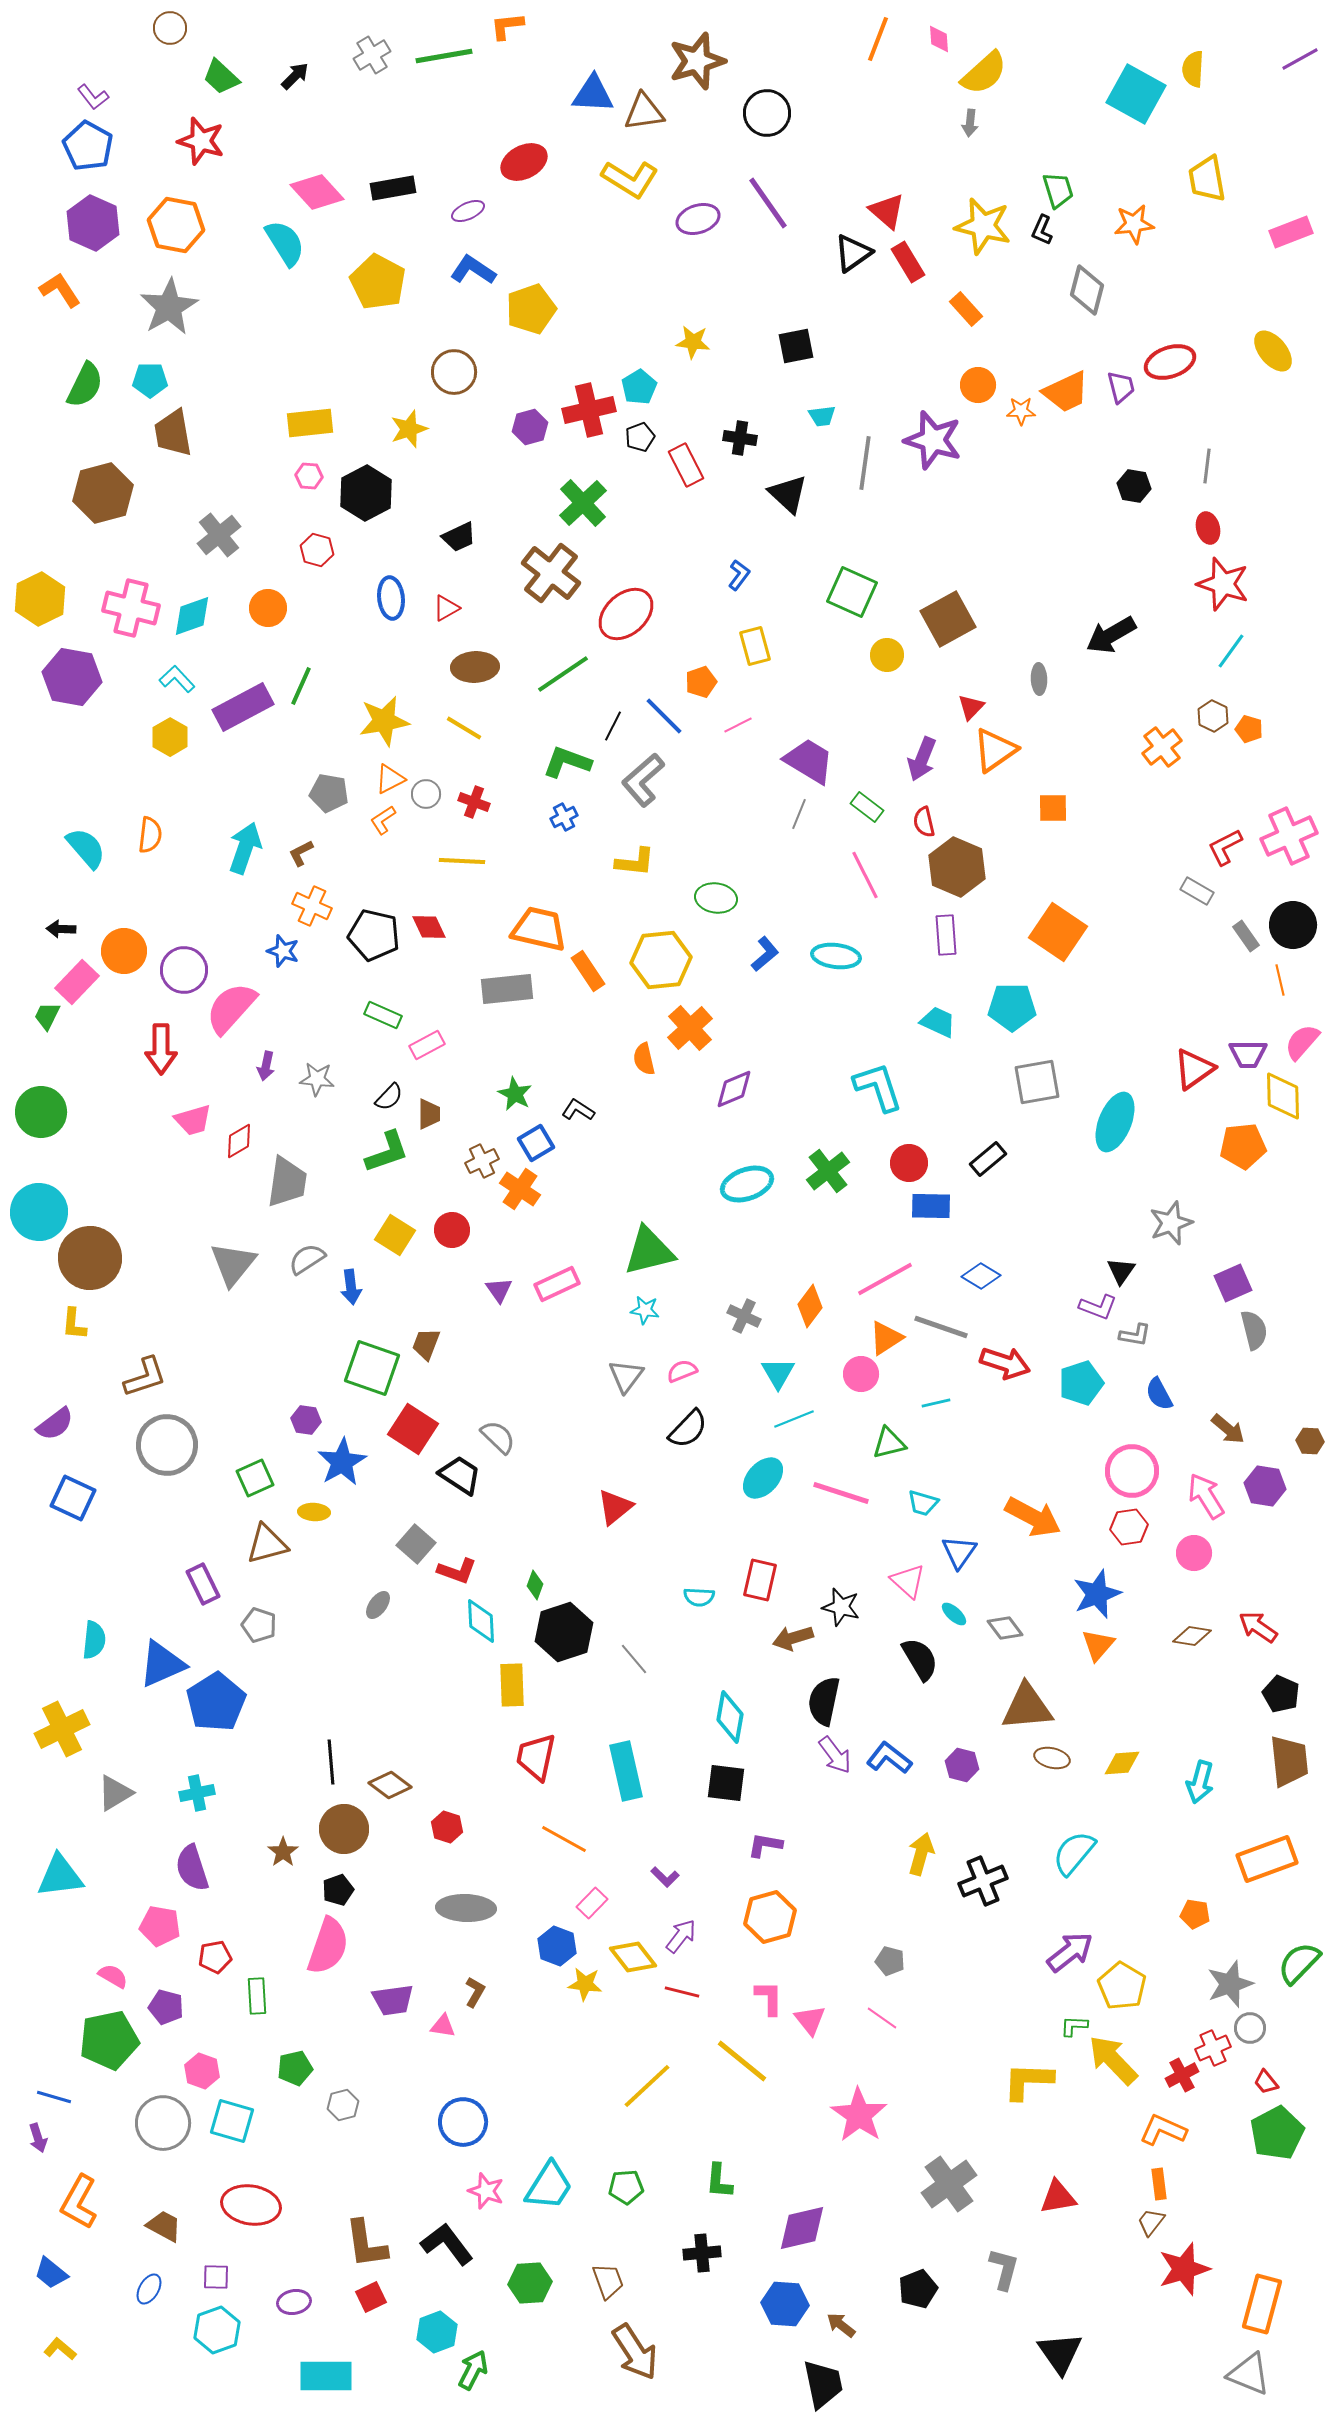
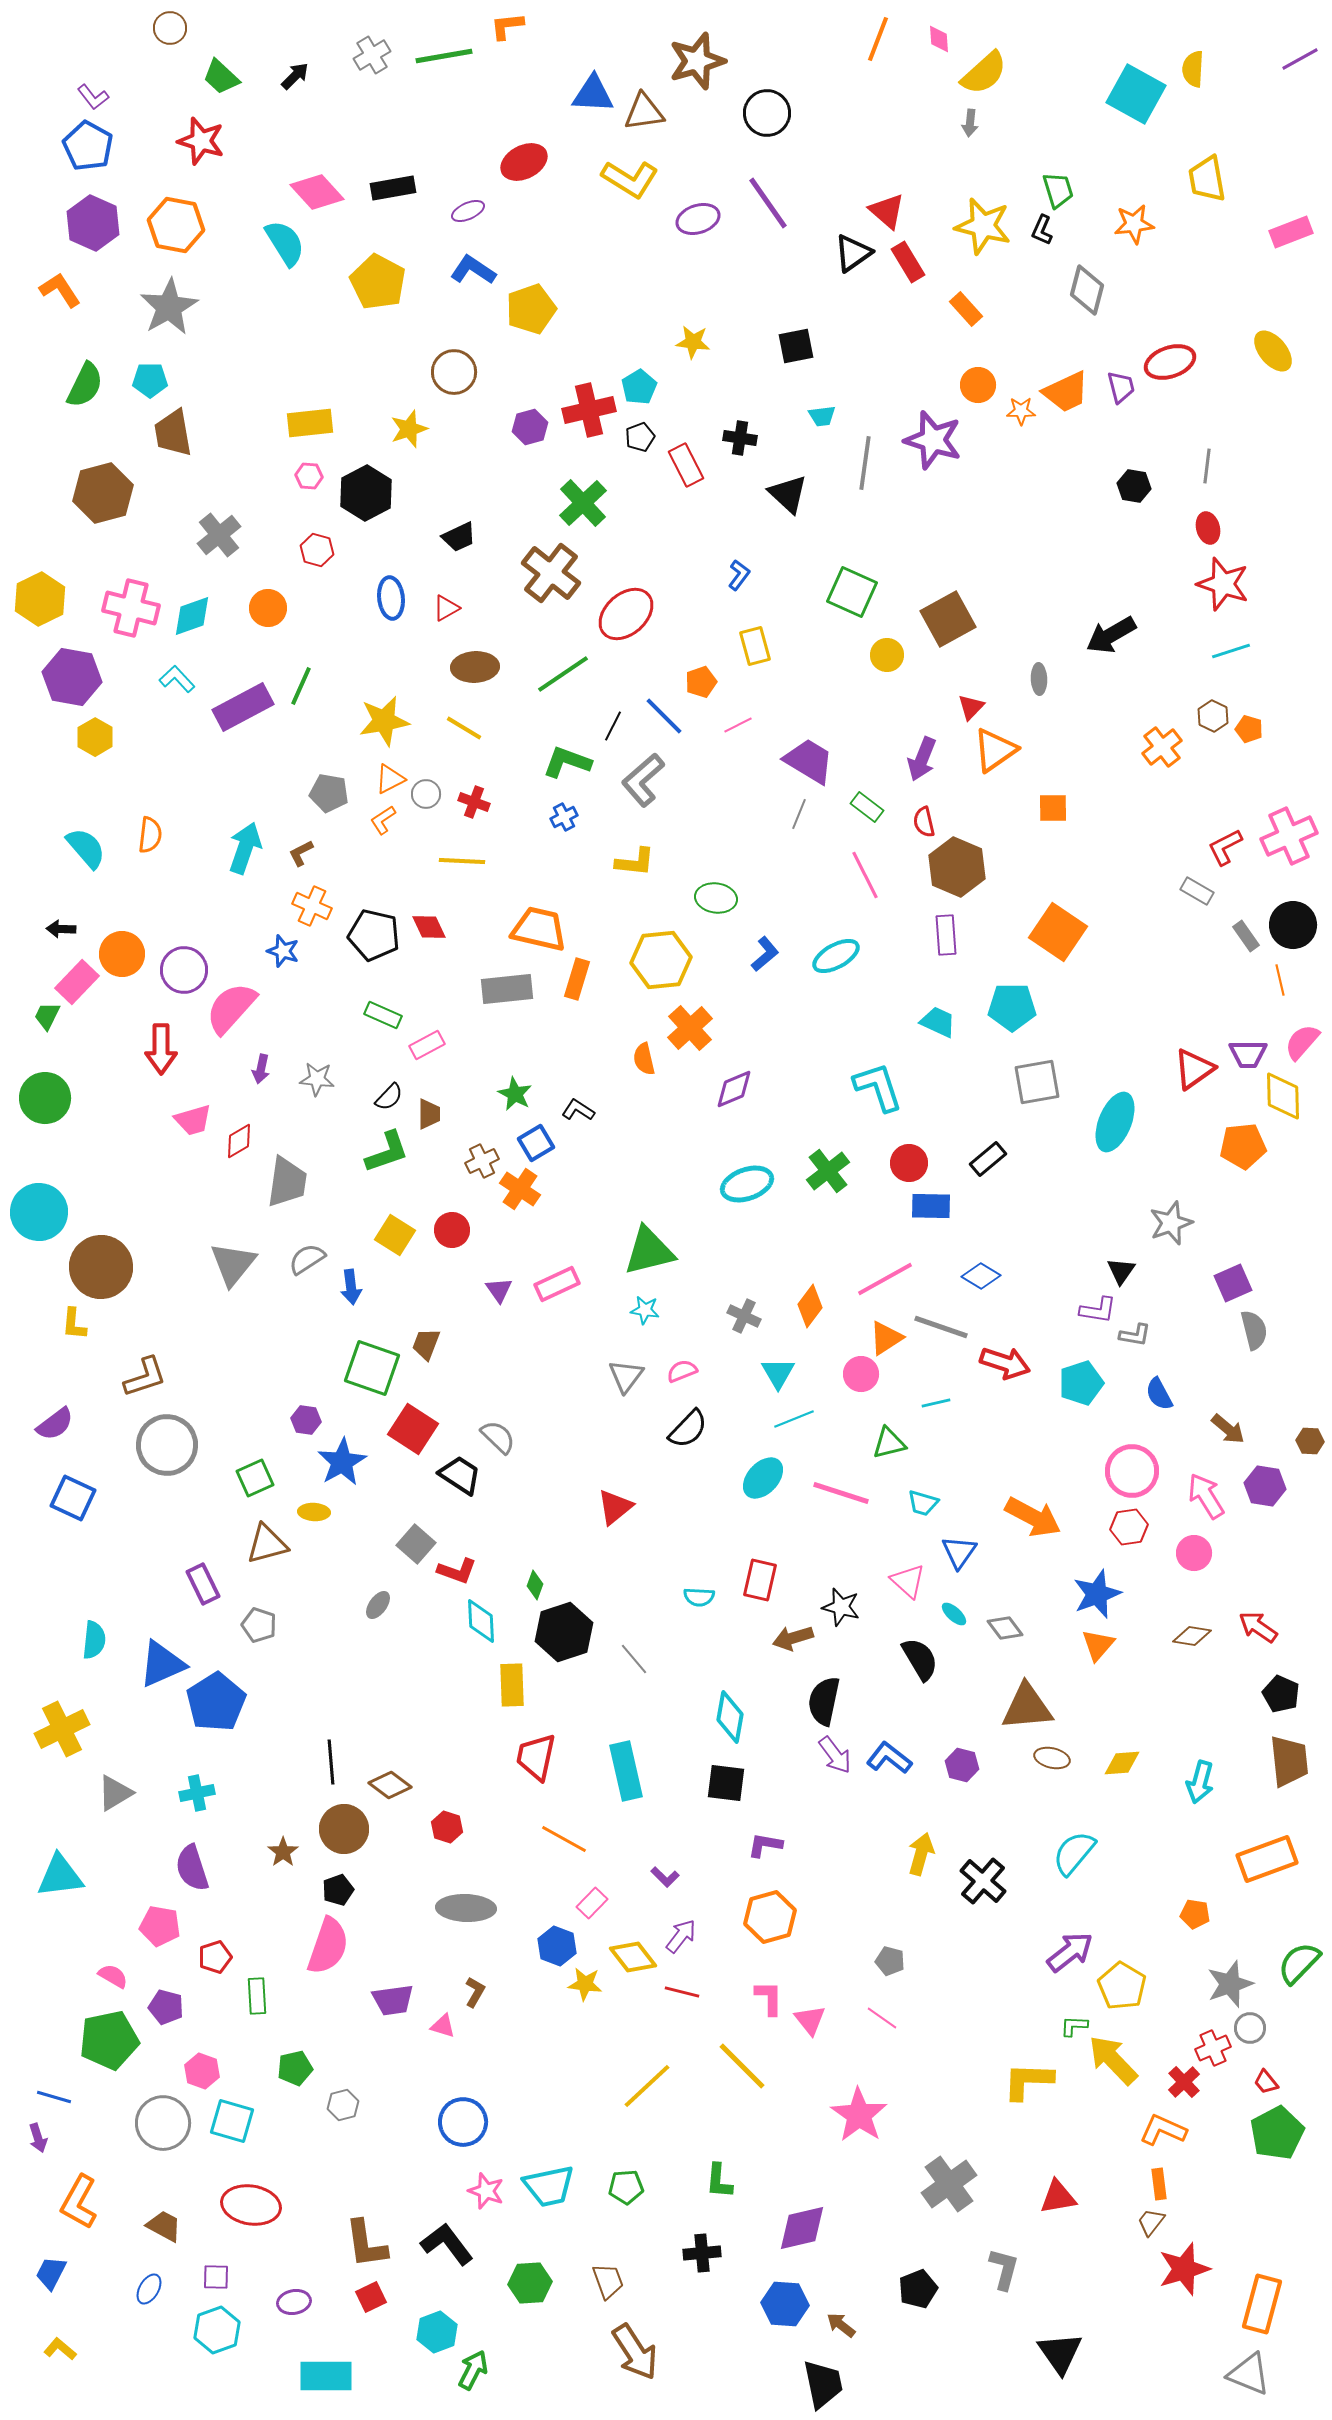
cyan line at (1231, 651): rotated 36 degrees clockwise
yellow hexagon at (170, 737): moved 75 px left
orange circle at (124, 951): moved 2 px left, 3 px down
cyan ellipse at (836, 956): rotated 36 degrees counterclockwise
orange rectangle at (588, 971): moved 11 px left, 8 px down; rotated 51 degrees clockwise
purple arrow at (266, 1066): moved 5 px left, 3 px down
green circle at (41, 1112): moved 4 px right, 14 px up
brown circle at (90, 1258): moved 11 px right, 9 px down
purple L-shape at (1098, 1307): moved 3 px down; rotated 12 degrees counterclockwise
black cross at (983, 1881): rotated 27 degrees counterclockwise
red pentagon at (215, 1957): rotated 8 degrees counterclockwise
pink triangle at (443, 2026): rotated 8 degrees clockwise
yellow line at (742, 2061): moved 5 px down; rotated 6 degrees clockwise
red cross at (1182, 2075): moved 2 px right, 7 px down; rotated 16 degrees counterclockwise
cyan trapezoid at (549, 2186): rotated 46 degrees clockwise
blue trapezoid at (51, 2273): rotated 78 degrees clockwise
